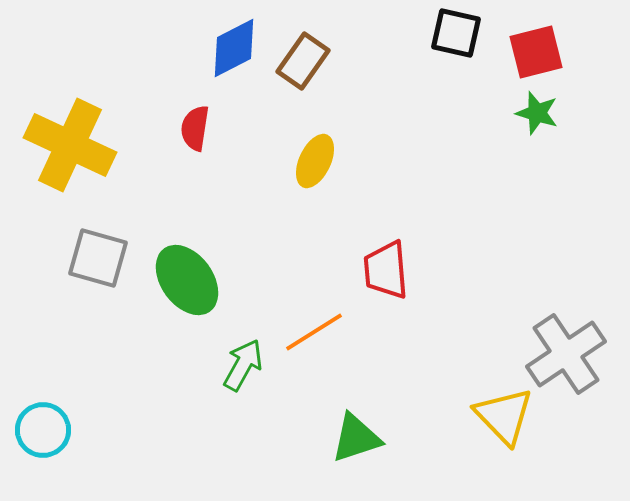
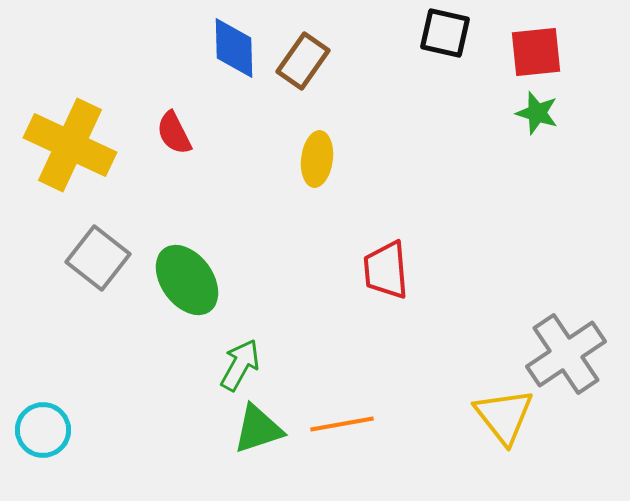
black square: moved 11 px left
blue diamond: rotated 64 degrees counterclockwise
red square: rotated 8 degrees clockwise
red semicircle: moved 21 px left, 5 px down; rotated 36 degrees counterclockwise
yellow ellipse: moved 2 px right, 2 px up; rotated 18 degrees counterclockwise
gray square: rotated 22 degrees clockwise
orange line: moved 28 px right, 92 px down; rotated 22 degrees clockwise
green arrow: moved 3 px left
yellow triangle: rotated 6 degrees clockwise
green triangle: moved 98 px left, 9 px up
